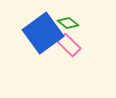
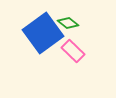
pink rectangle: moved 4 px right, 6 px down
